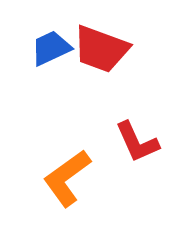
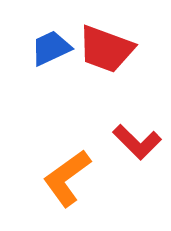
red trapezoid: moved 5 px right
red L-shape: rotated 21 degrees counterclockwise
